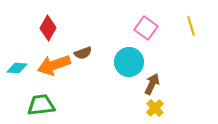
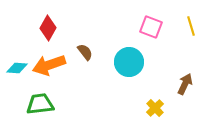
pink square: moved 5 px right, 1 px up; rotated 15 degrees counterclockwise
brown semicircle: moved 2 px right, 1 px up; rotated 108 degrees counterclockwise
orange arrow: moved 5 px left
brown arrow: moved 33 px right
green trapezoid: moved 1 px left, 1 px up
